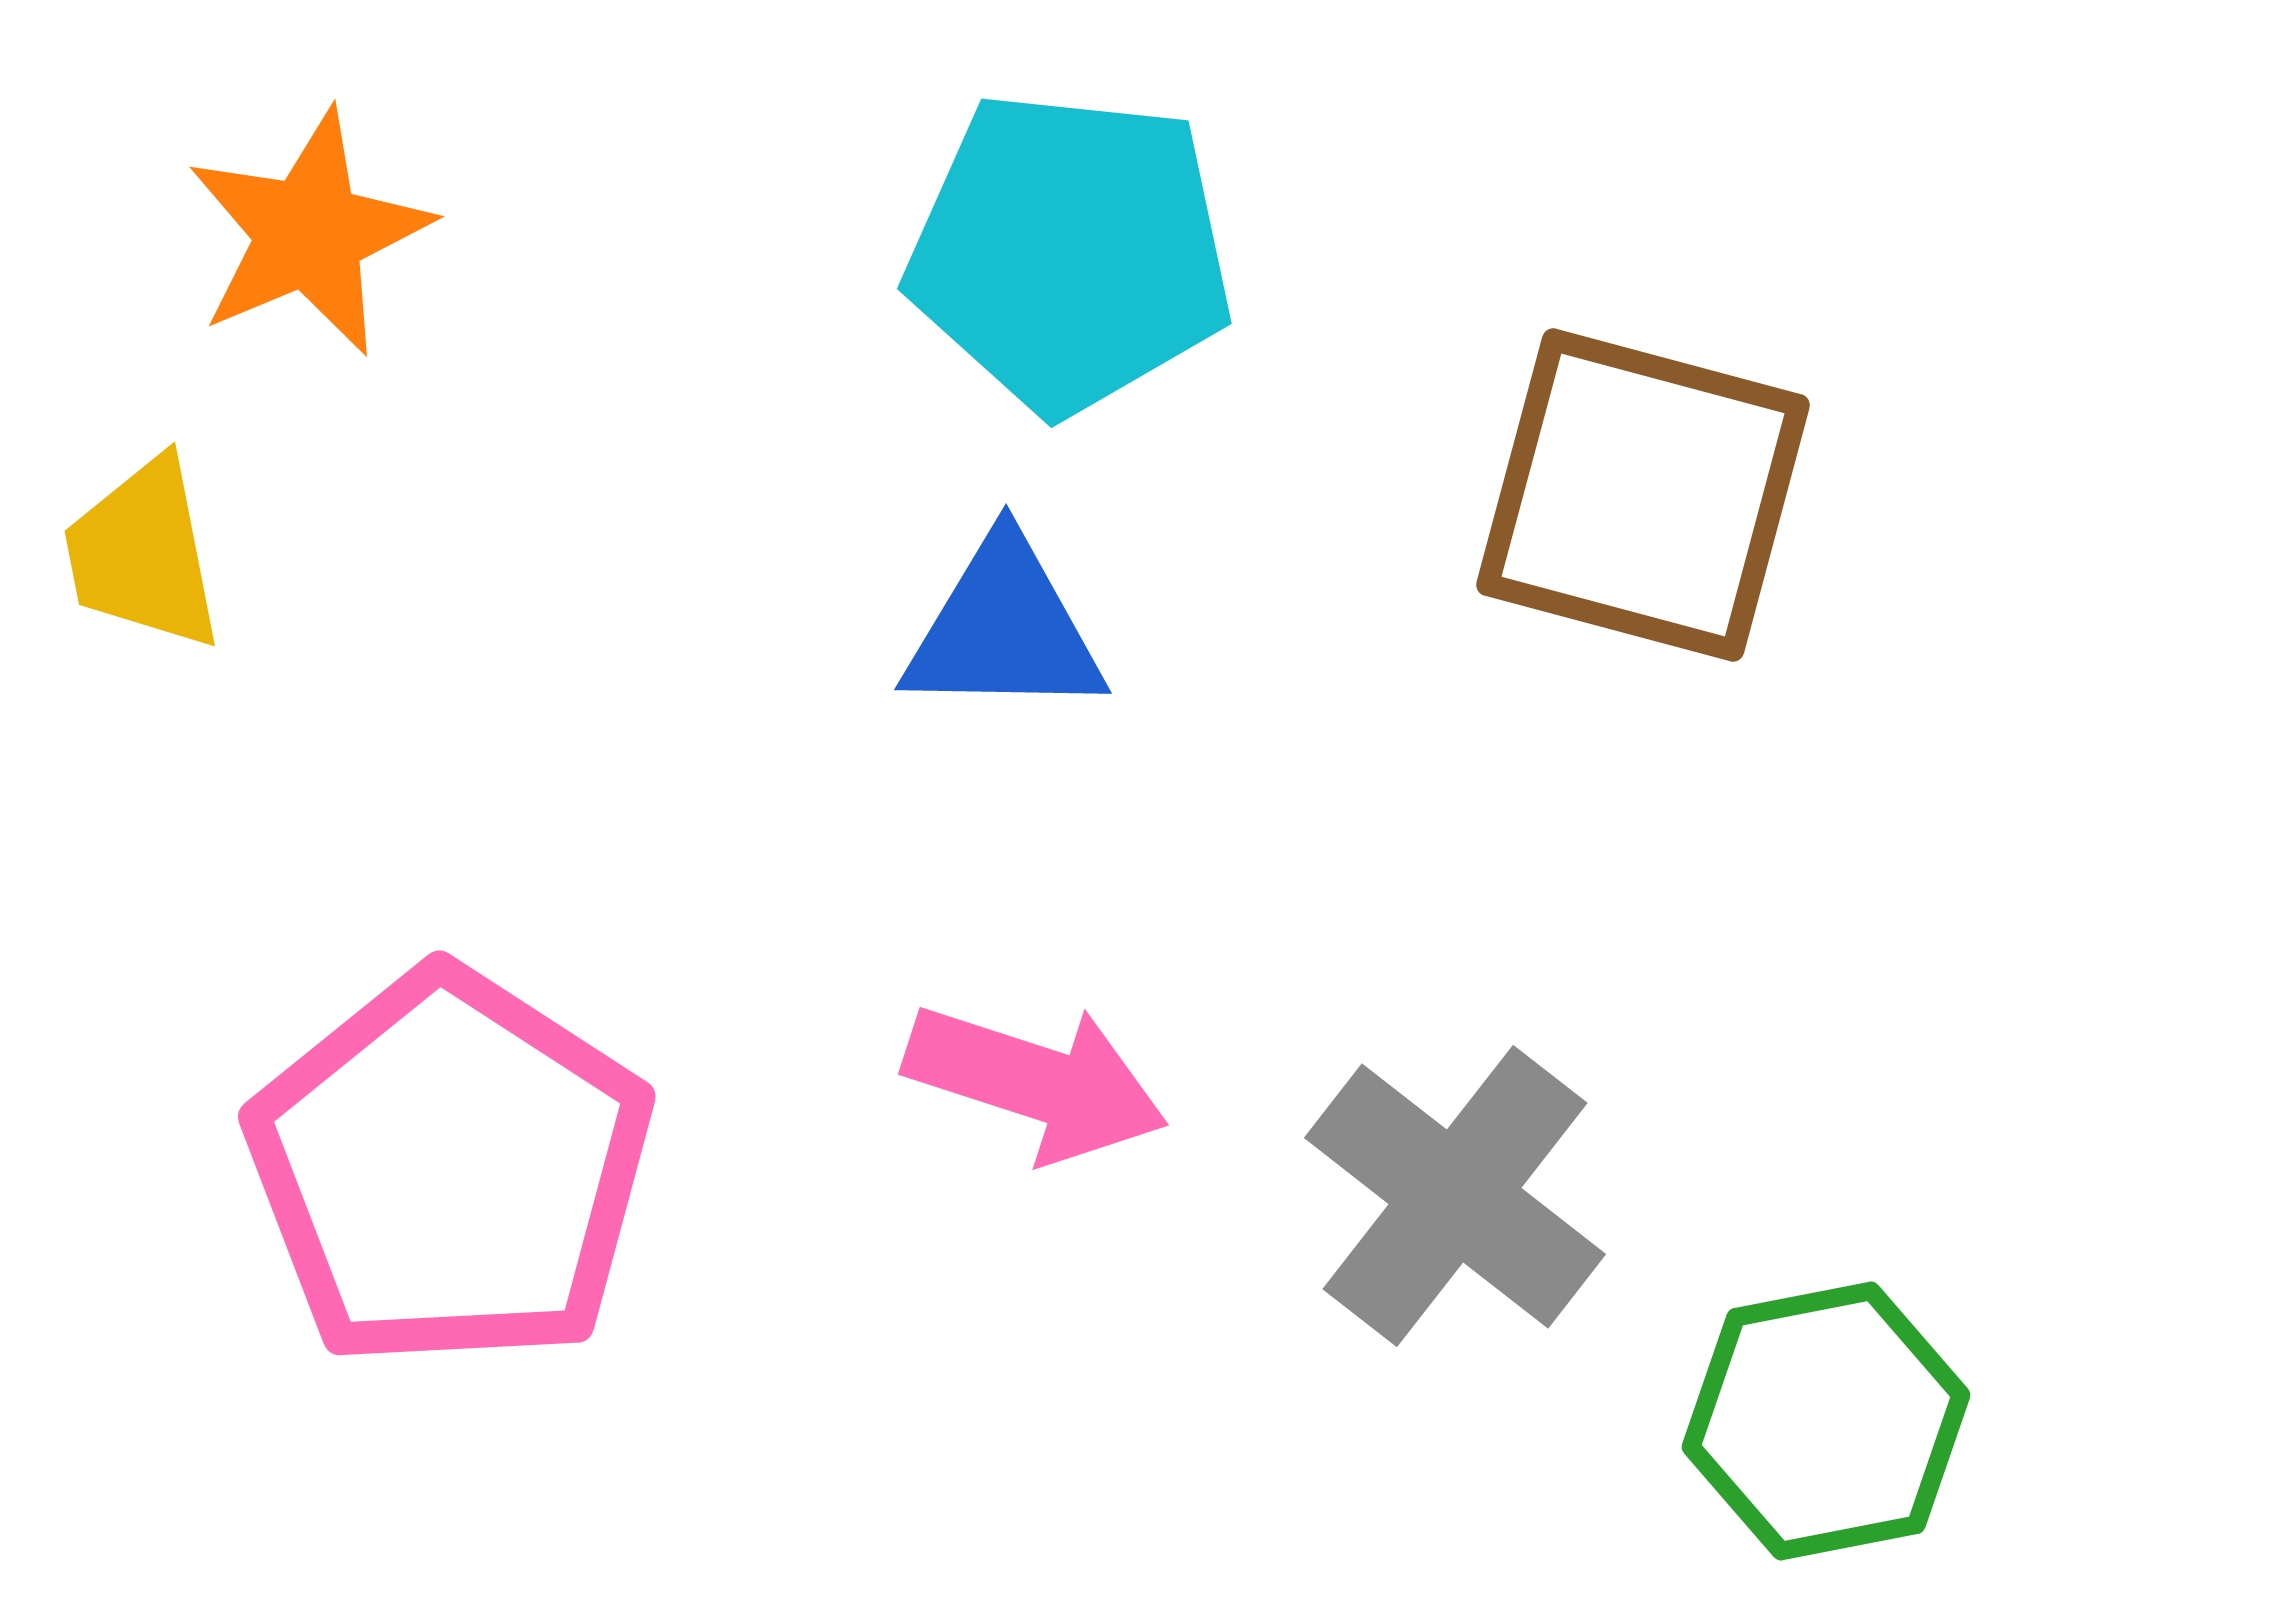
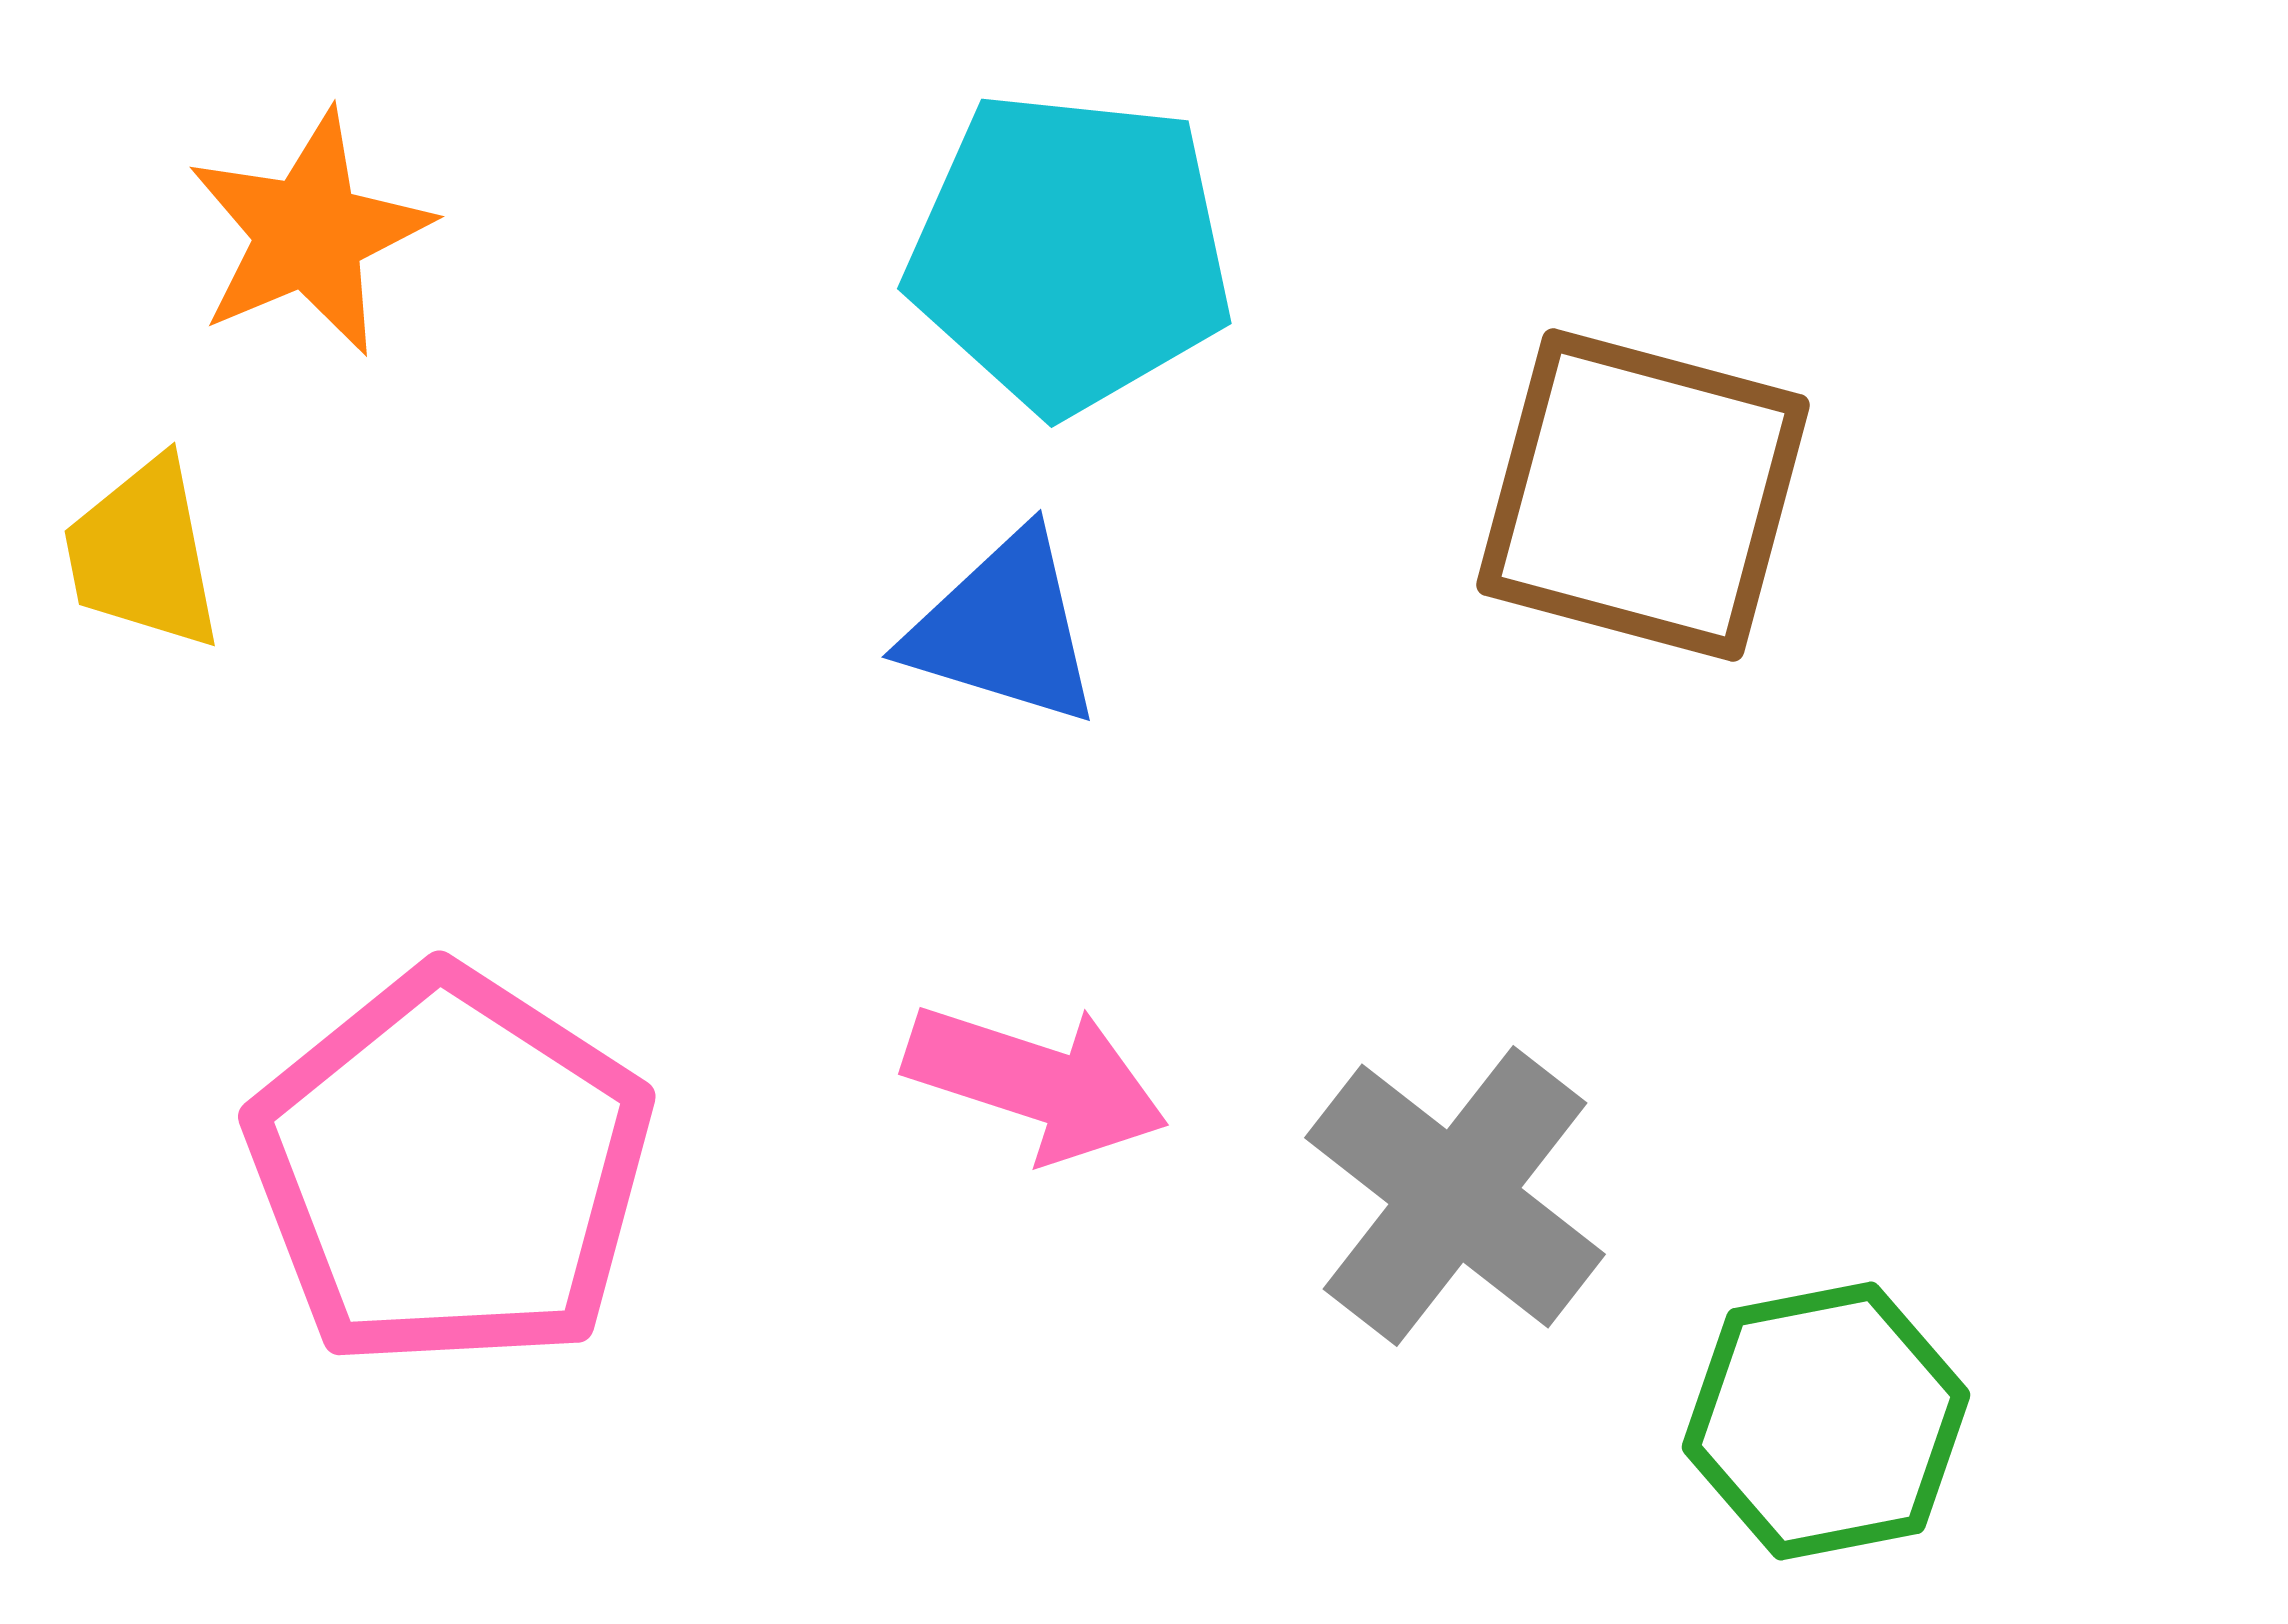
blue triangle: rotated 16 degrees clockwise
